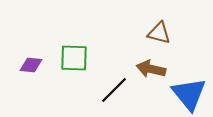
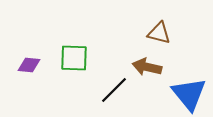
purple diamond: moved 2 px left
brown arrow: moved 4 px left, 2 px up
